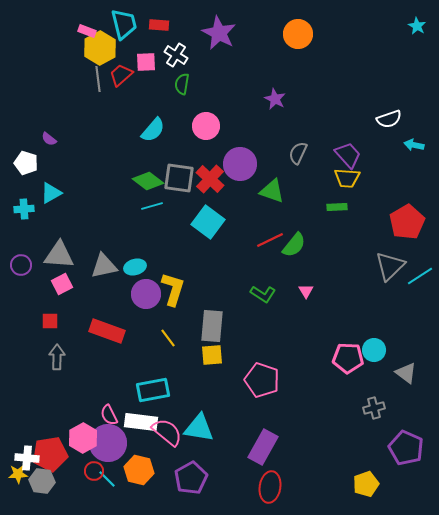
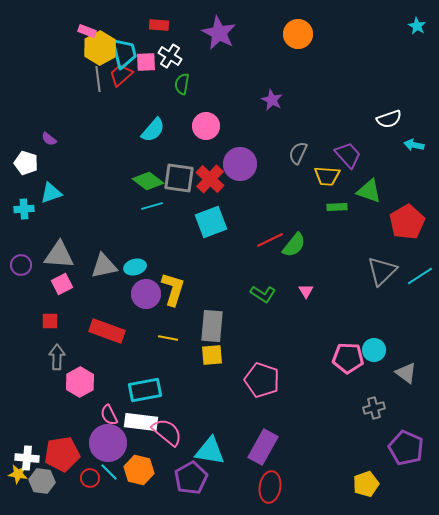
cyan trapezoid at (124, 24): moved 29 px down
white cross at (176, 55): moved 6 px left, 1 px down
purple star at (275, 99): moved 3 px left, 1 px down
yellow trapezoid at (347, 178): moved 20 px left, 2 px up
green triangle at (272, 191): moved 97 px right
cyan triangle at (51, 193): rotated 10 degrees clockwise
cyan square at (208, 222): moved 3 px right; rotated 32 degrees clockwise
gray triangle at (390, 266): moved 8 px left, 5 px down
yellow line at (168, 338): rotated 42 degrees counterclockwise
cyan rectangle at (153, 390): moved 8 px left
cyan triangle at (199, 428): moved 11 px right, 23 px down
pink hexagon at (83, 438): moved 3 px left, 56 px up
red pentagon at (50, 454): moved 12 px right
red circle at (94, 471): moved 4 px left, 7 px down
yellow star at (18, 474): rotated 12 degrees clockwise
cyan line at (107, 479): moved 2 px right, 7 px up
